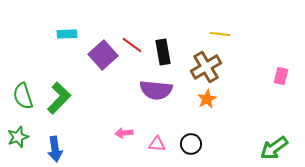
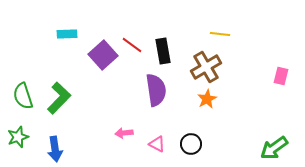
black rectangle: moved 1 px up
purple semicircle: rotated 104 degrees counterclockwise
pink triangle: rotated 24 degrees clockwise
